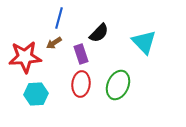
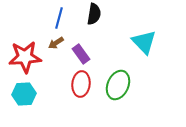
black semicircle: moved 5 px left, 19 px up; rotated 35 degrees counterclockwise
brown arrow: moved 2 px right
purple rectangle: rotated 18 degrees counterclockwise
cyan hexagon: moved 12 px left
